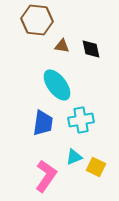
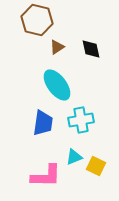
brown hexagon: rotated 8 degrees clockwise
brown triangle: moved 5 px left, 1 px down; rotated 42 degrees counterclockwise
yellow square: moved 1 px up
pink L-shape: rotated 56 degrees clockwise
